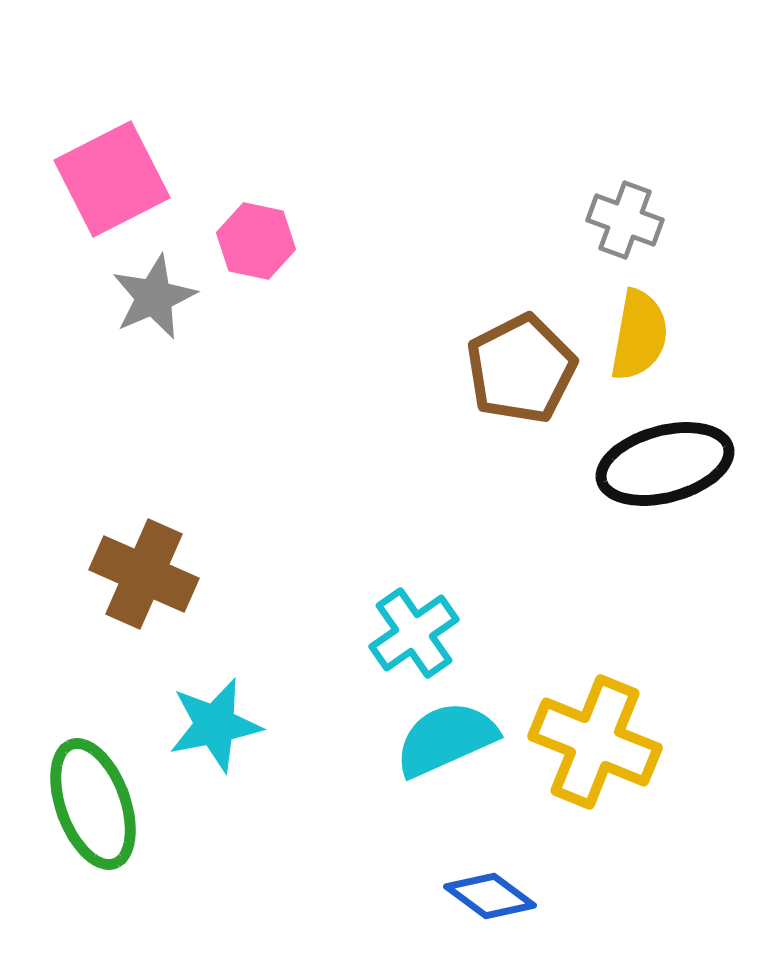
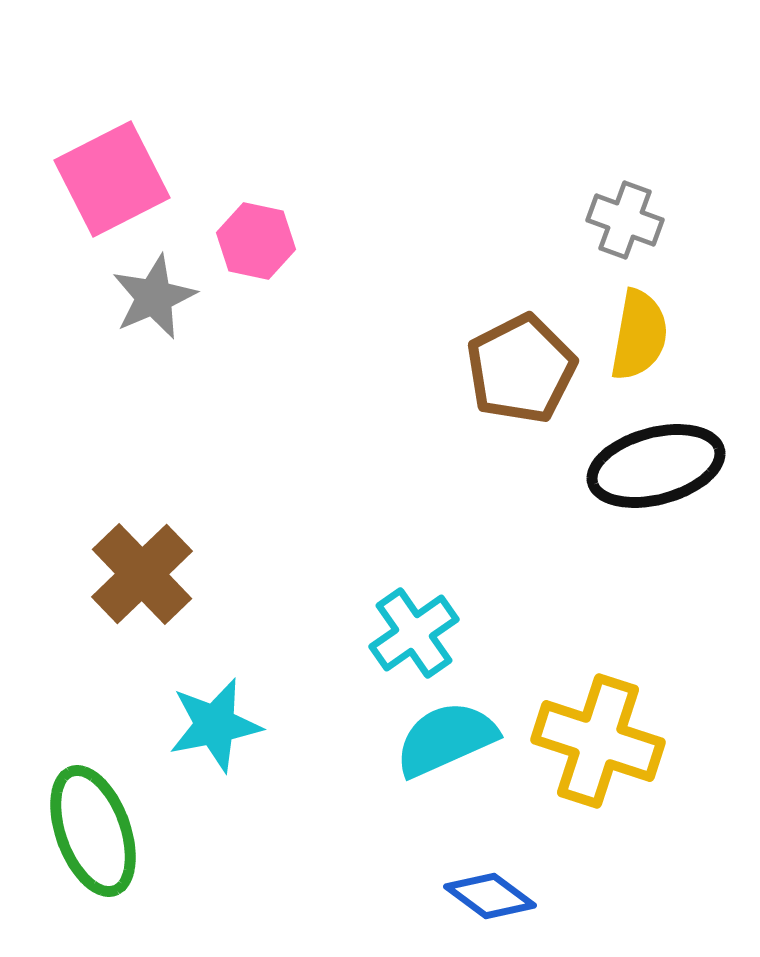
black ellipse: moved 9 px left, 2 px down
brown cross: moved 2 px left; rotated 22 degrees clockwise
yellow cross: moved 3 px right, 1 px up; rotated 4 degrees counterclockwise
green ellipse: moved 27 px down
